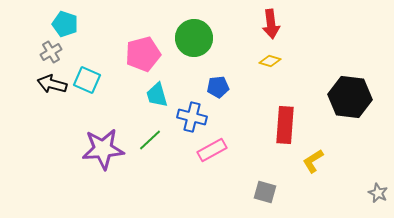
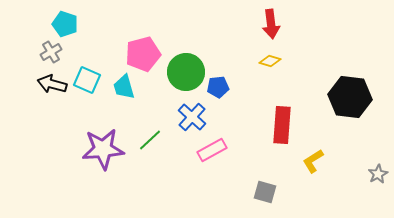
green circle: moved 8 px left, 34 px down
cyan trapezoid: moved 33 px left, 8 px up
blue cross: rotated 28 degrees clockwise
red rectangle: moved 3 px left
gray star: moved 19 px up; rotated 18 degrees clockwise
